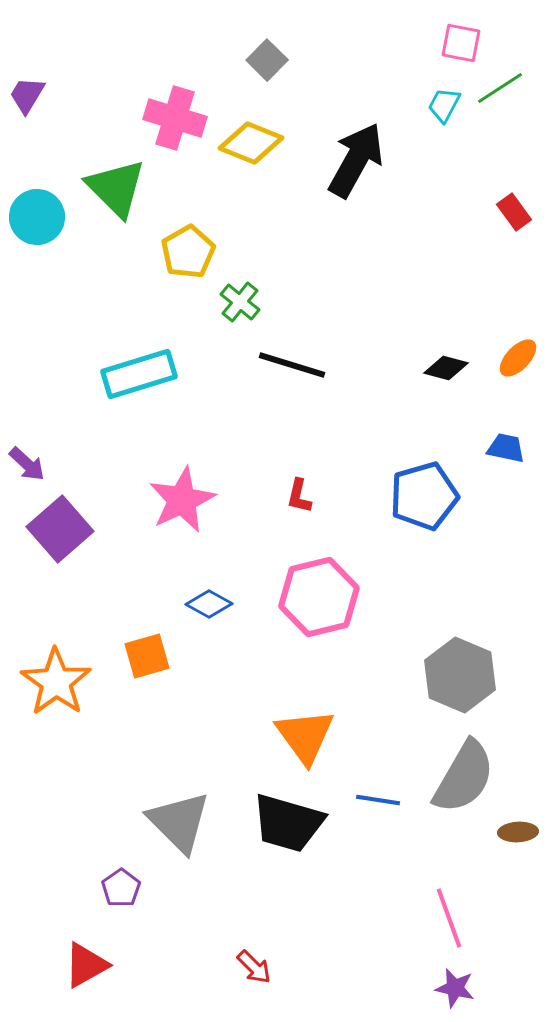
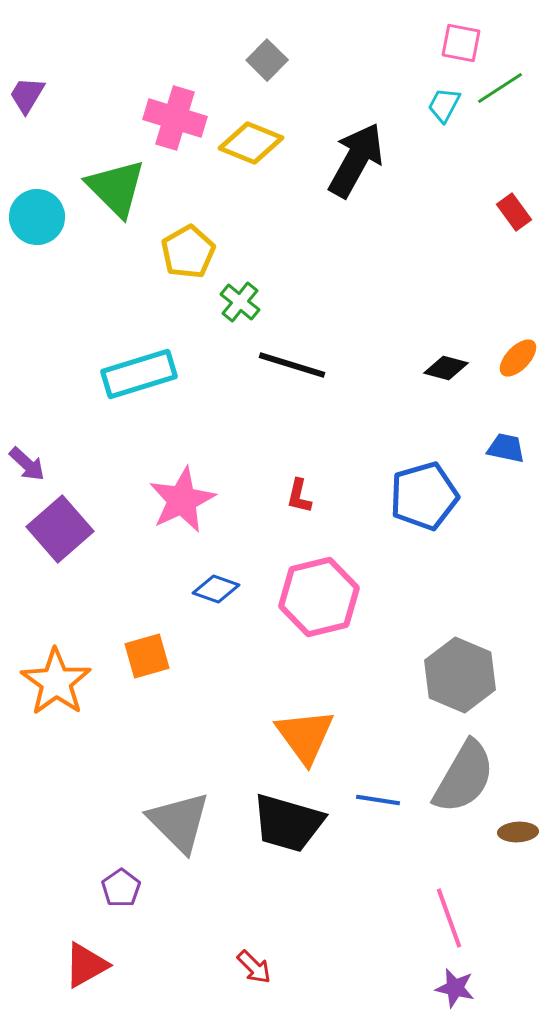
blue diamond: moved 7 px right, 15 px up; rotated 9 degrees counterclockwise
